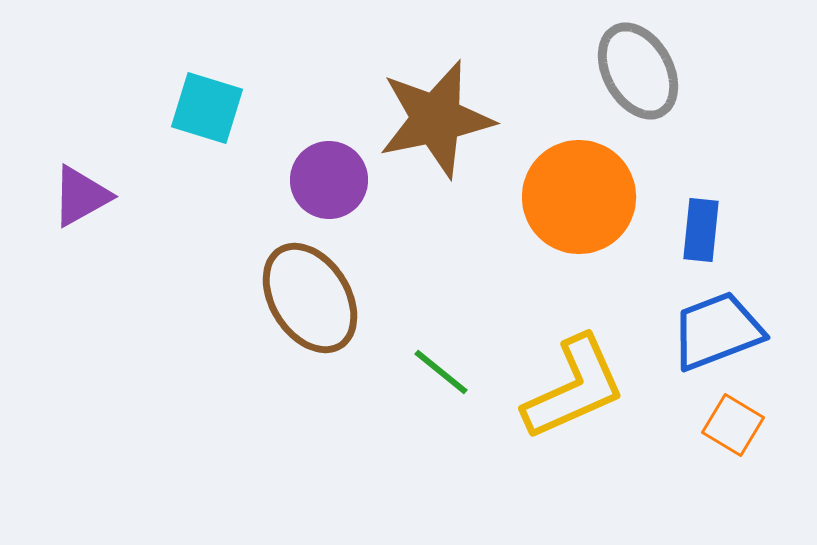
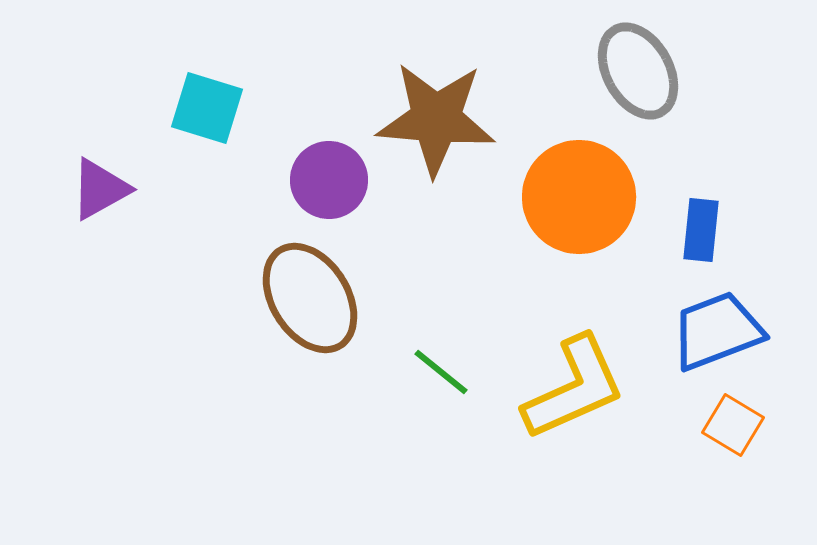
brown star: rotated 17 degrees clockwise
purple triangle: moved 19 px right, 7 px up
